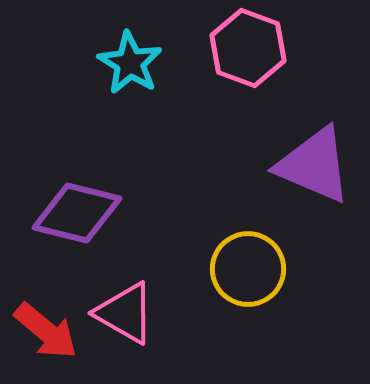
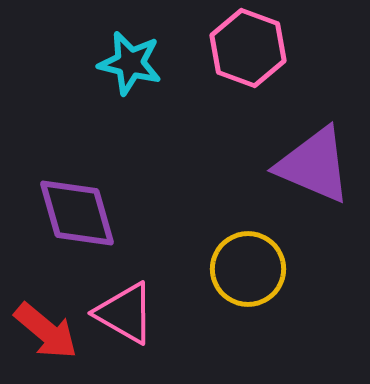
cyan star: rotated 18 degrees counterclockwise
purple diamond: rotated 60 degrees clockwise
